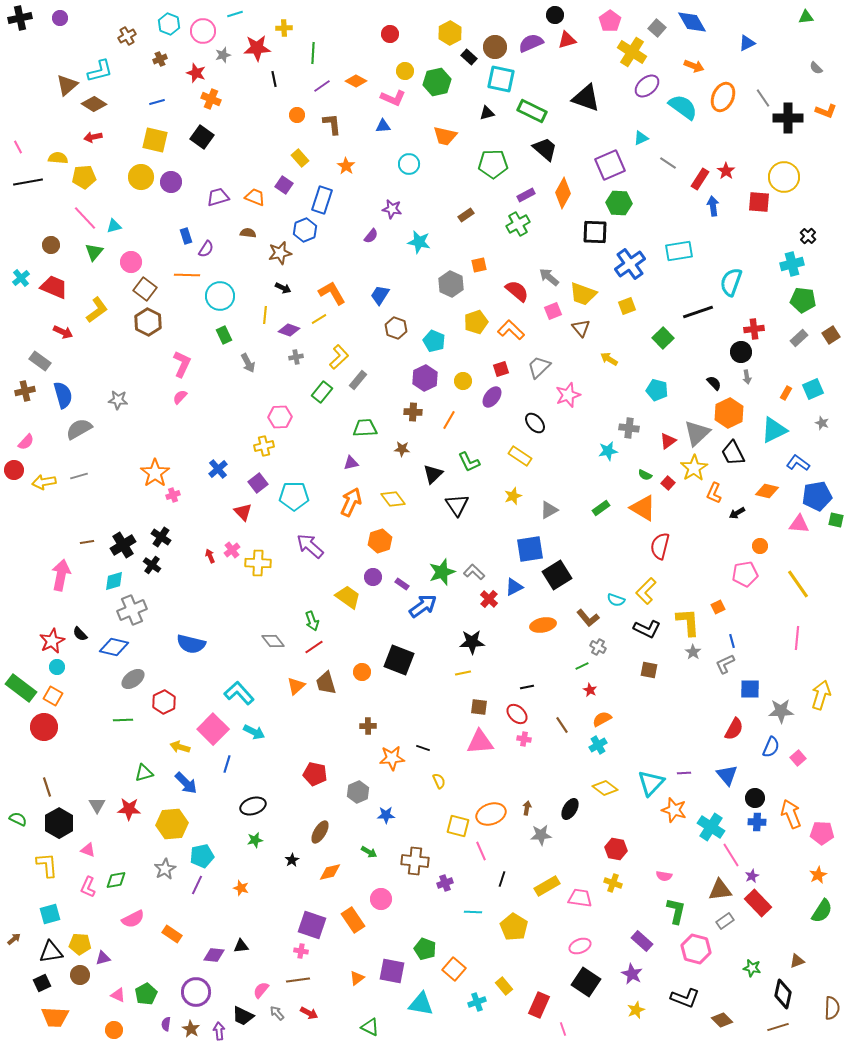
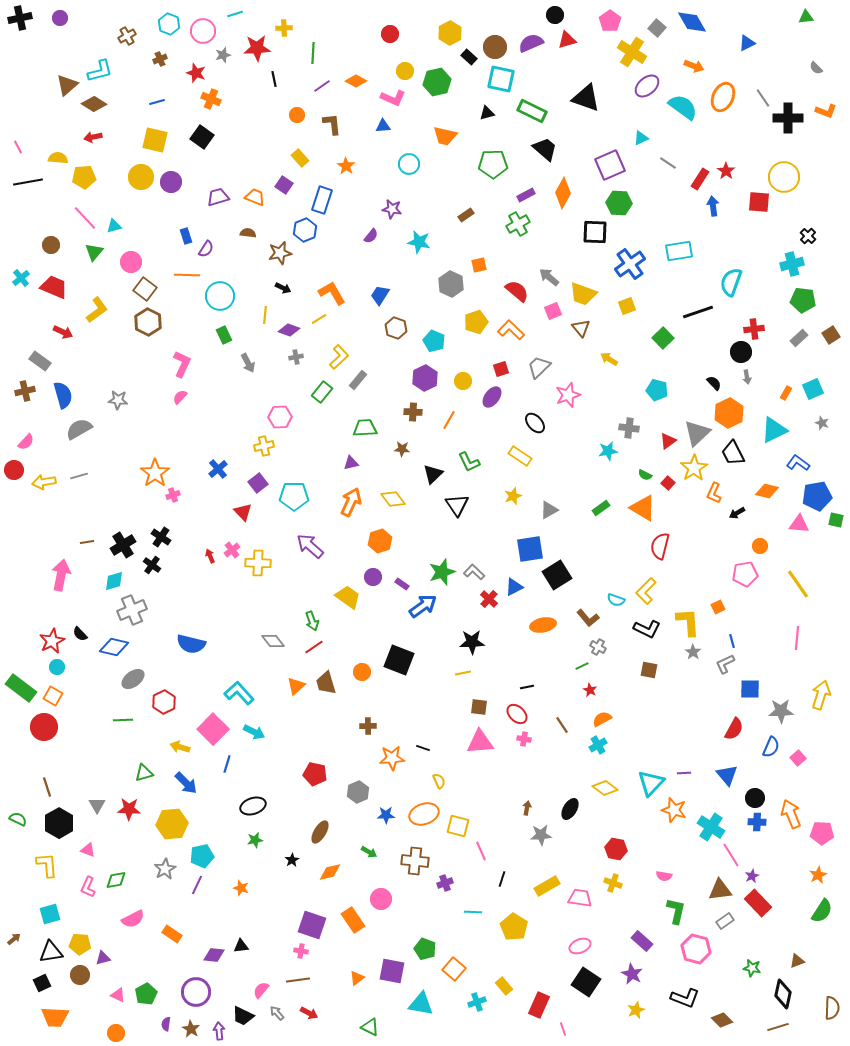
orange ellipse at (491, 814): moved 67 px left
orange circle at (114, 1030): moved 2 px right, 3 px down
